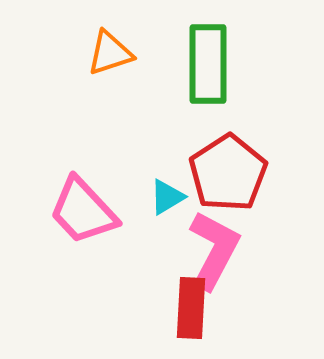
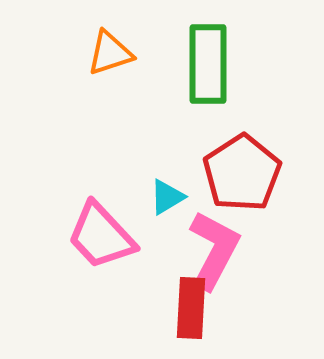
red pentagon: moved 14 px right
pink trapezoid: moved 18 px right, 25 px down
